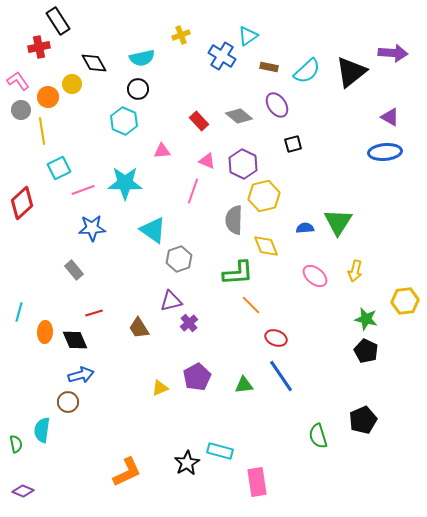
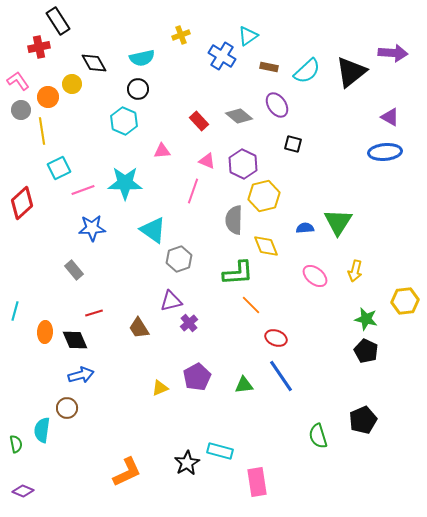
black square at (293, 144): rotated 30 degrees clockwise
cyan line at (19, 312): moved 4 px left, 1 px up
brown circle at (68, 402): moved 1 px left, 6 px down
